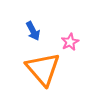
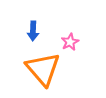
blue arrow: rotated 30 degrees clockwise
